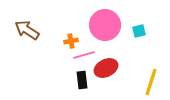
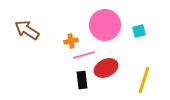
yellow line: moved 7 px left, 2 px up
